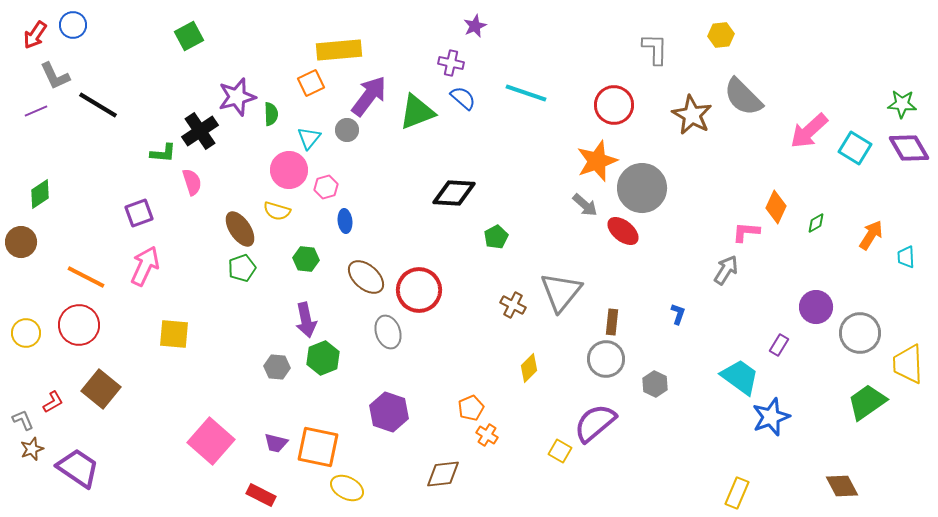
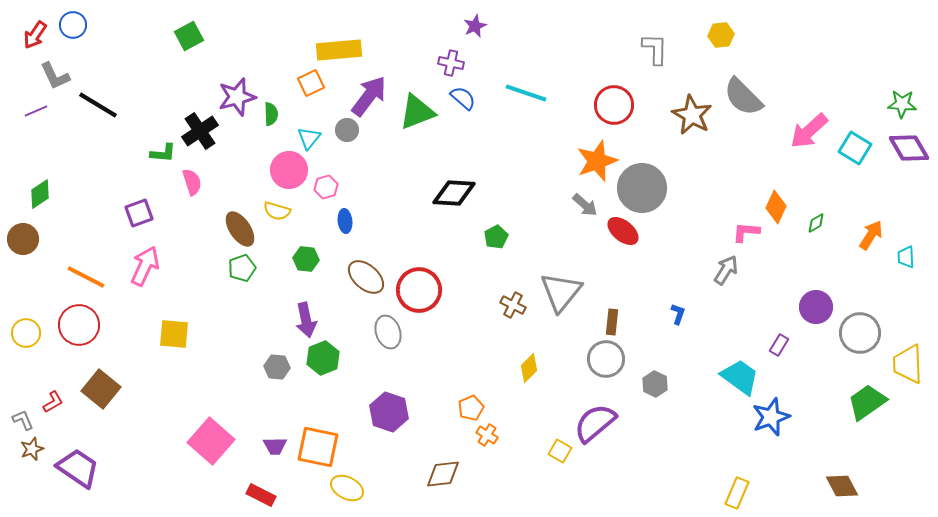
brown circle at (21, 242): moved 2 px right, 3 px up
purple trapezoid at (276, 443): moved 1 px left, 3 px down; rotated 15 degrees counterclockwise
